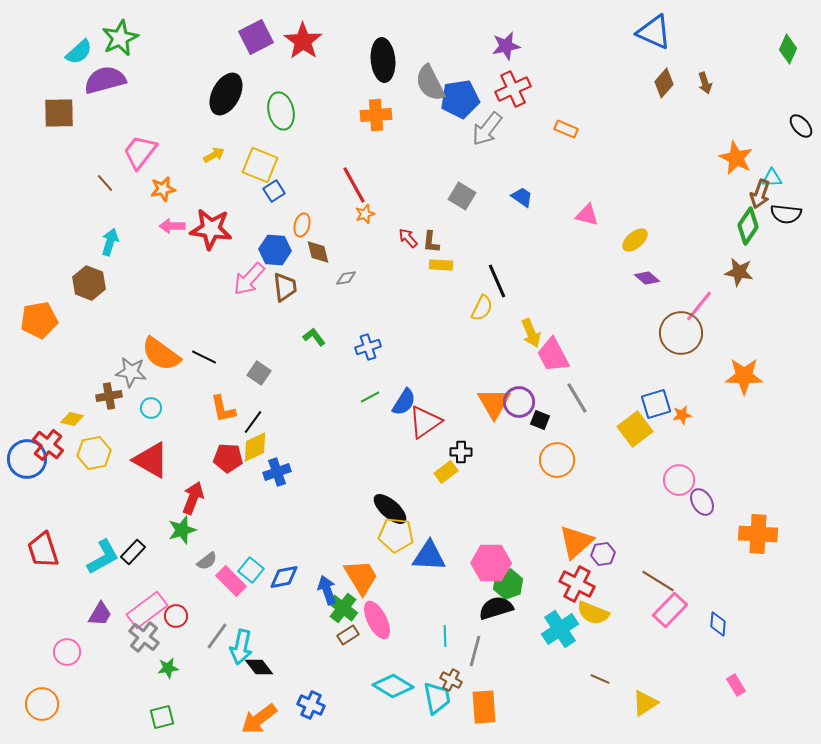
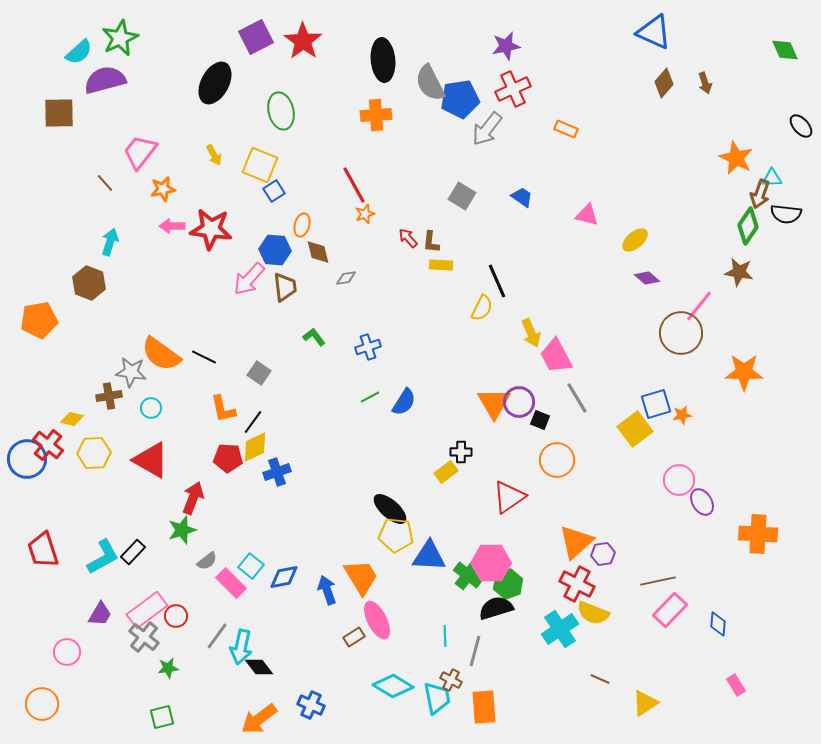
green diamond at (788, 49): moved 3 px left, 1 px down; rotated 48 degrees counterclockwise
black ellipse at (226, 94): moved 11 px left, 11 px up
yellow arrow at (214, 155): rotated 90 degrees clockwise
pink trapezoid at (553, 355): moved 3 px right, 1 px down
orange star at (744, 376): moved 4 px up
red triangle at (425, 422): moved 84 px right, 75 px down
yellow hexagon at (94, 453): rotated 8 degrees clockwise
cyan square at (251, 570): moved 4 px up
pink rectangle at (231, 581): moved 2 px down
brown line at (658, 581): rotated 44 degrees counterclockwise
green cross at (343, 608): moved 125 px right, 33 px up
brown rectangle at (348, 635): moved 6 px right, 2 px down
